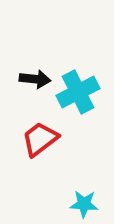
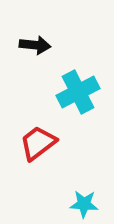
black arrow: moved 34 px up
red trapezoid: moved 2 px left, 4 px down
